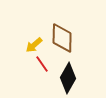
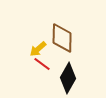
yellow arrow: moved 4 px right, 4 px down
red line: rotated 18 degrees counterclockwise
